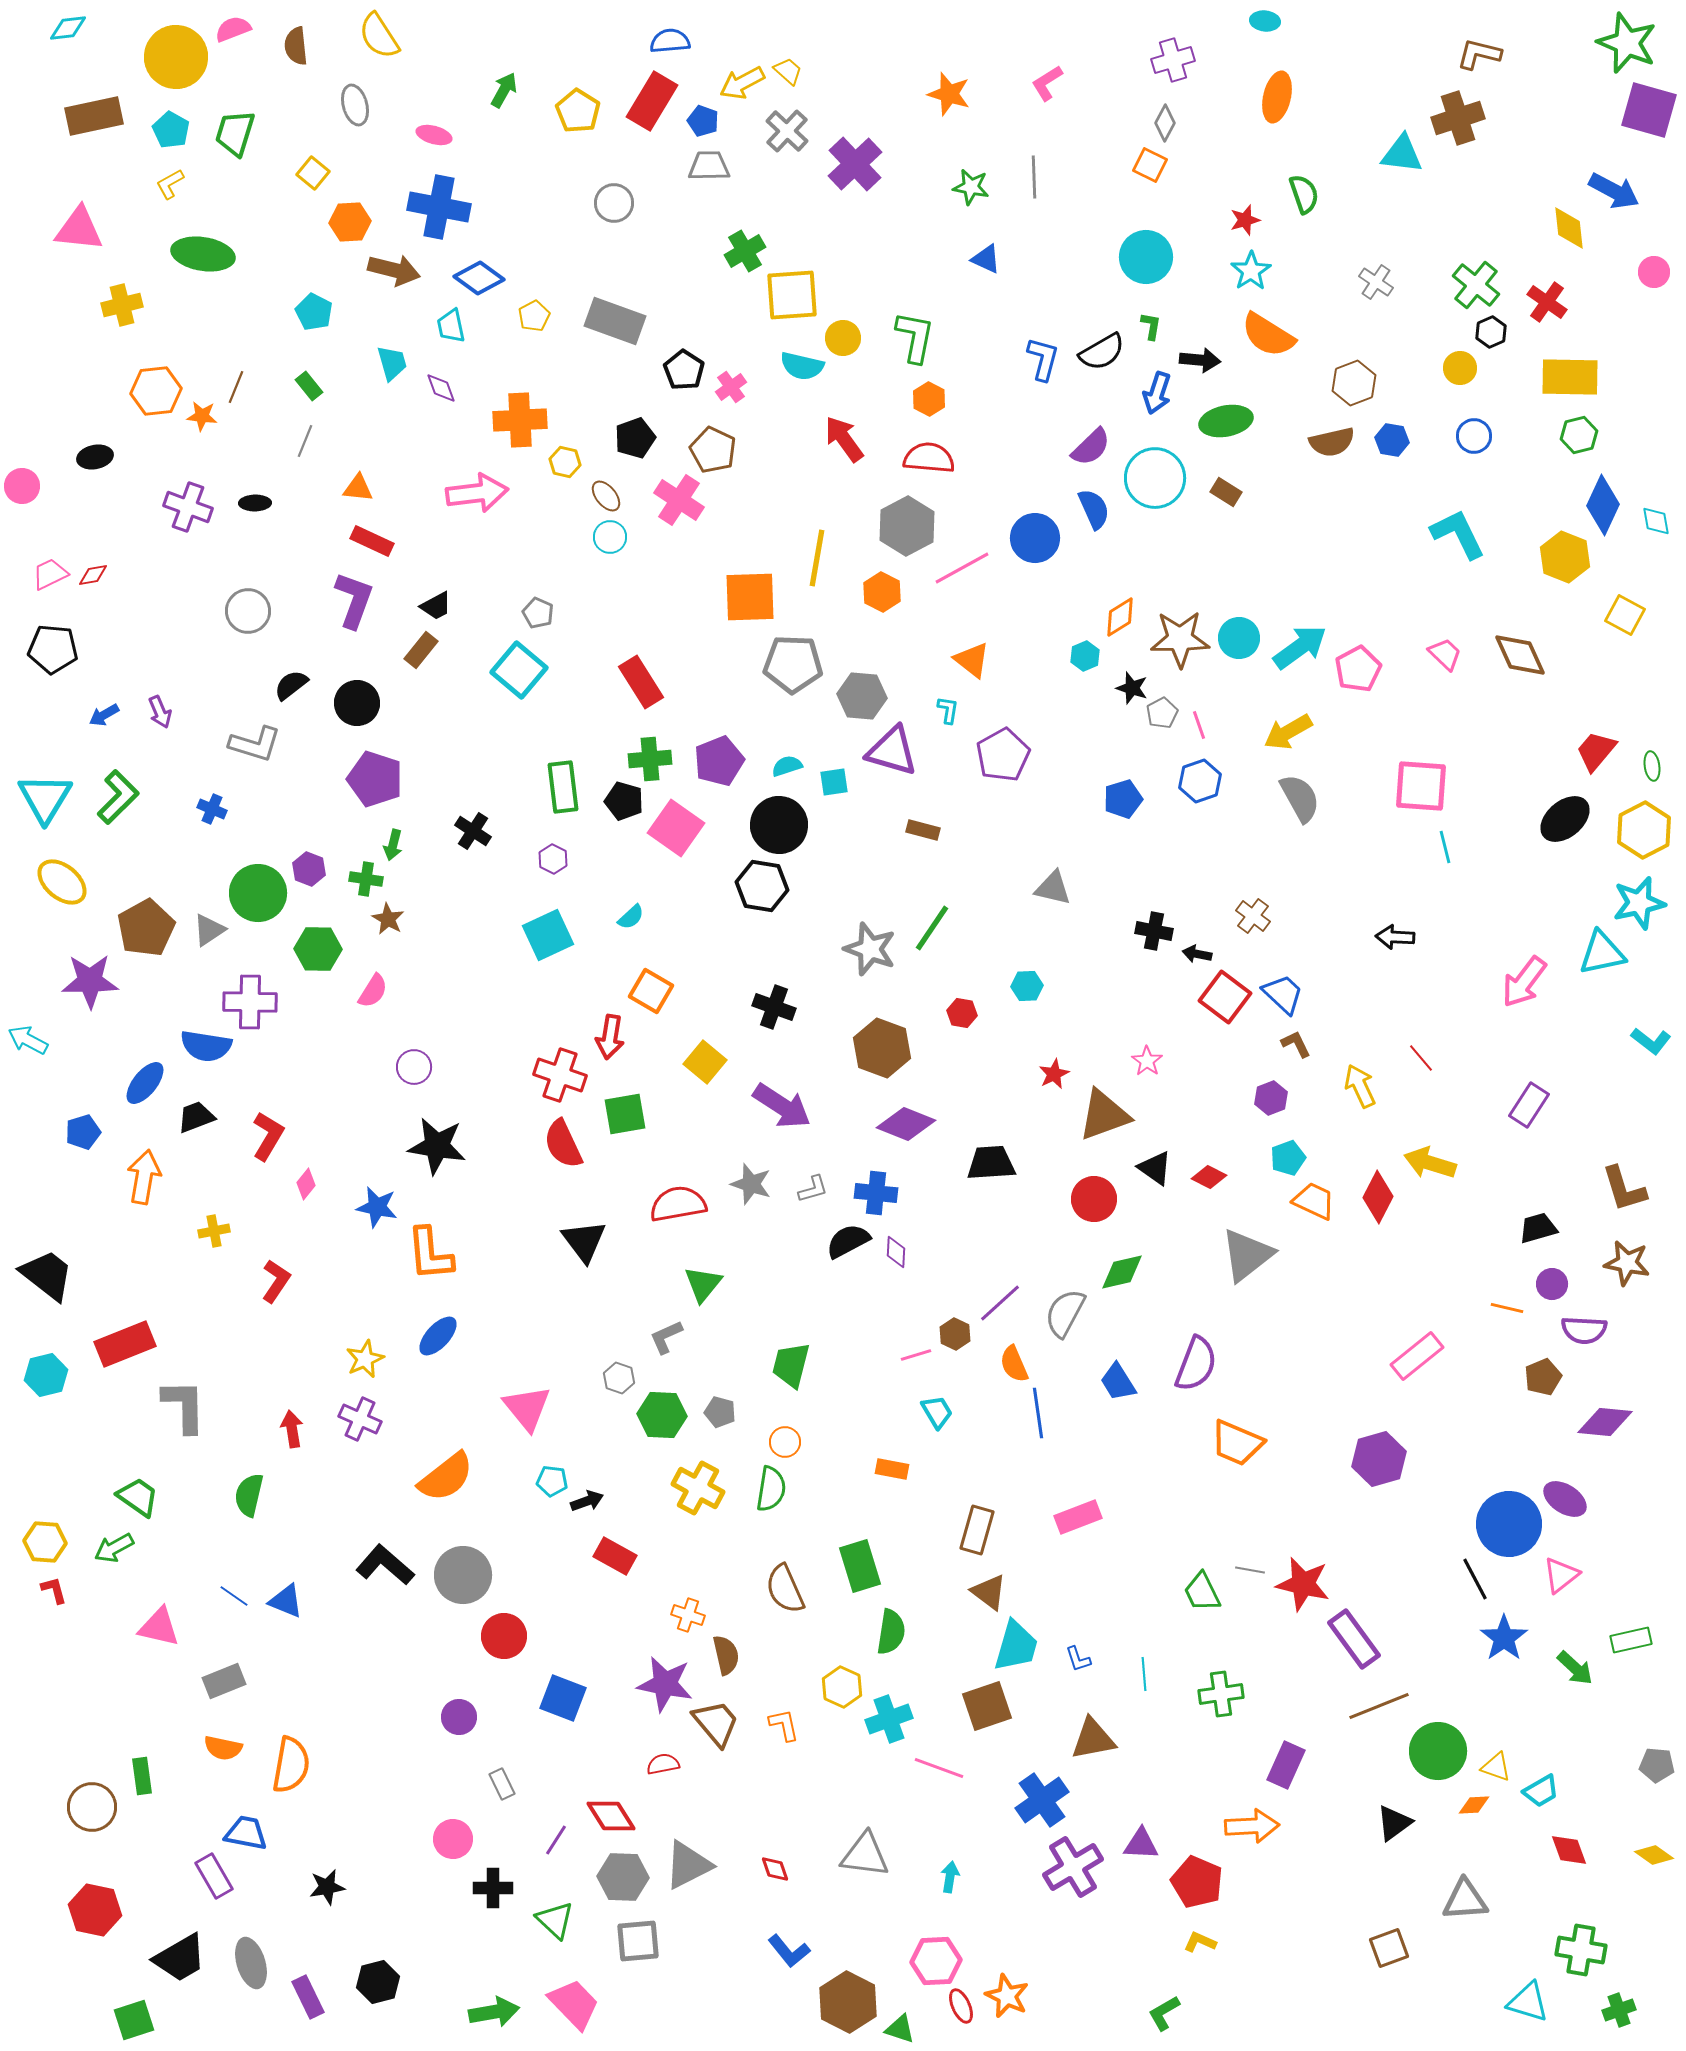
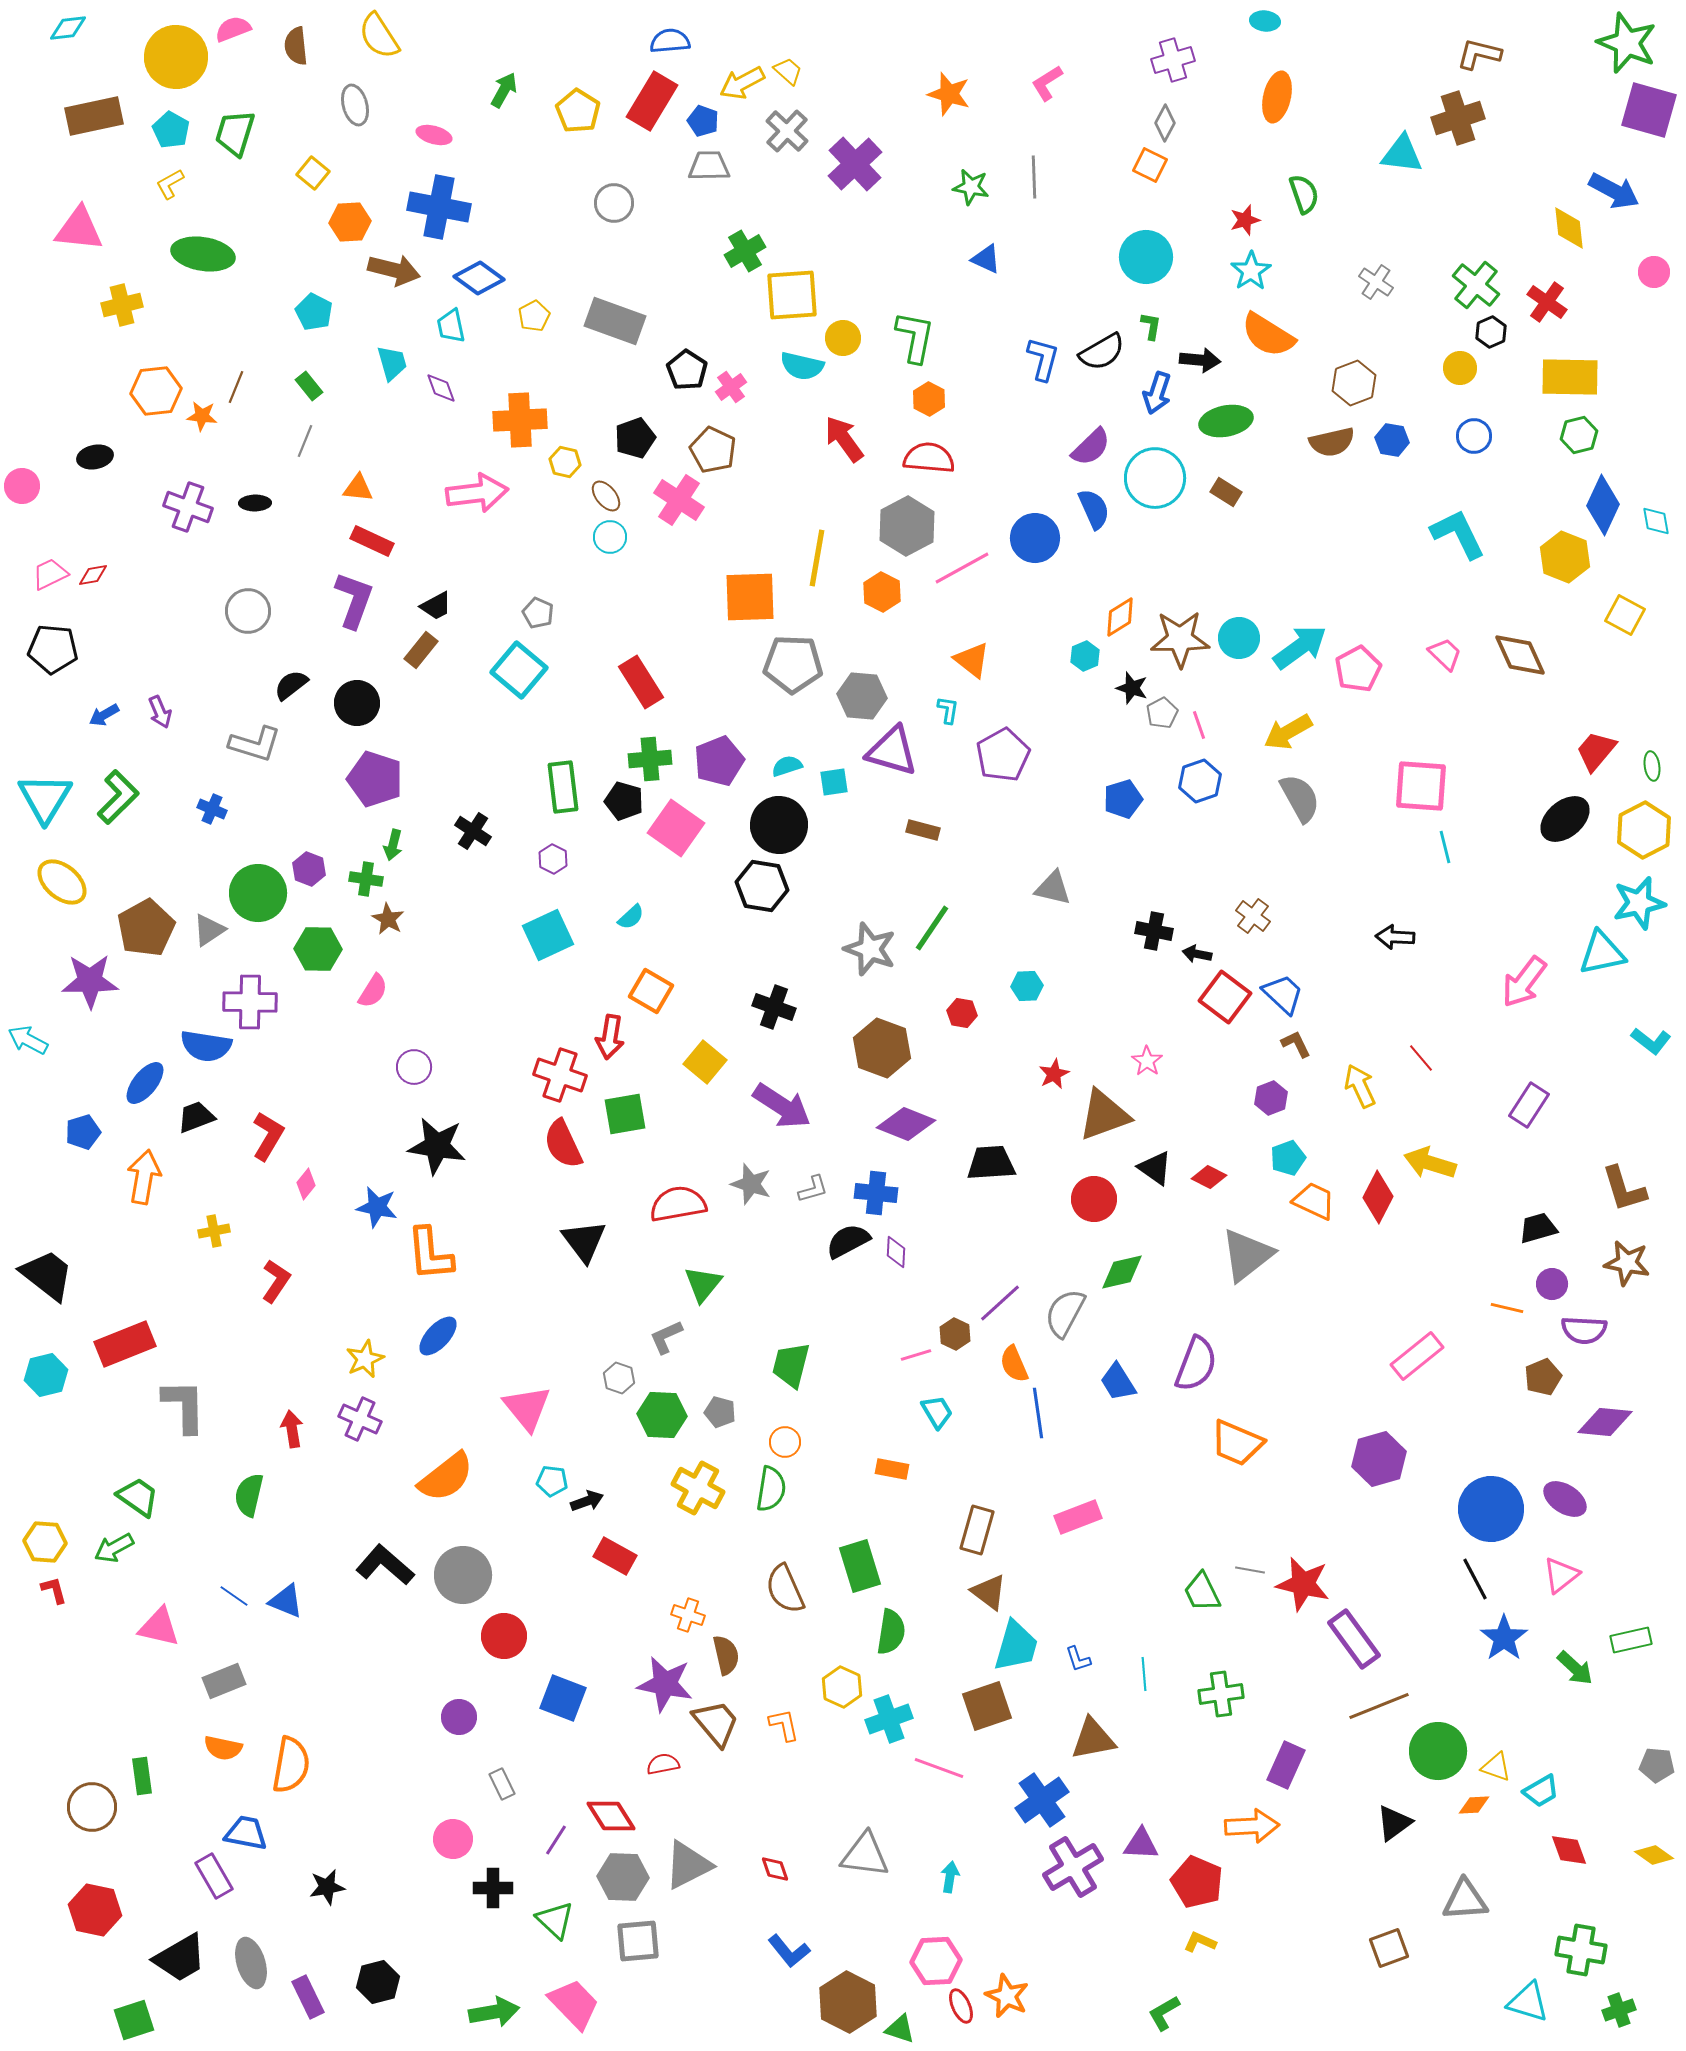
black pentagon at (684, 370): moved 3 px right
blue circle at (1509, 1524): moved 18 px left, 15 px up
